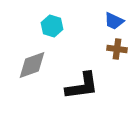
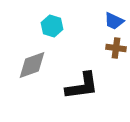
brown cross: moved 1 px left, 1 px up
